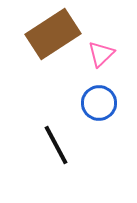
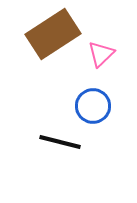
blue circle: moved 6 px left, 3 px down
black line: moved 4 px right, 3 px up; rotated 48 degrees counterclockwise
